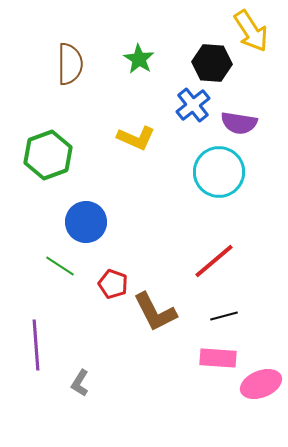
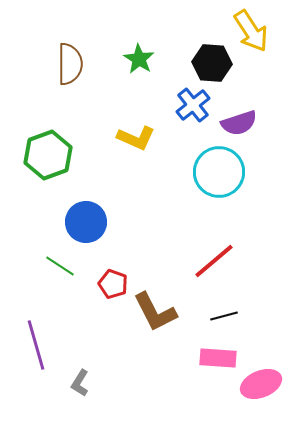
purple semicircle: rotated 27 degrees counterclockwise
purple line: rotated 12 degrees counterclockwise
